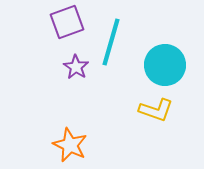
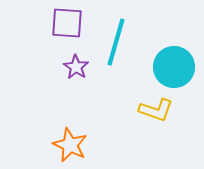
purple square: moved 1 px down; rotated 24 degrees clockwise
cyan line: moved 5 px right
cyan circle: moved 9 px right, 2 px down
